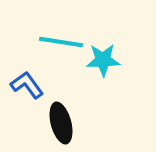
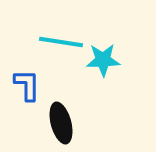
blue L-shape: rotated 36 degrees clockwise
